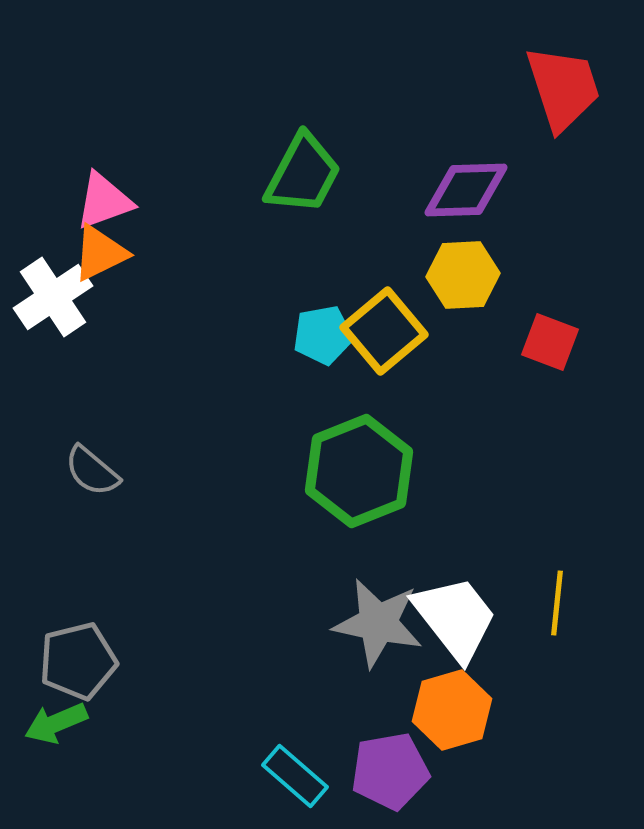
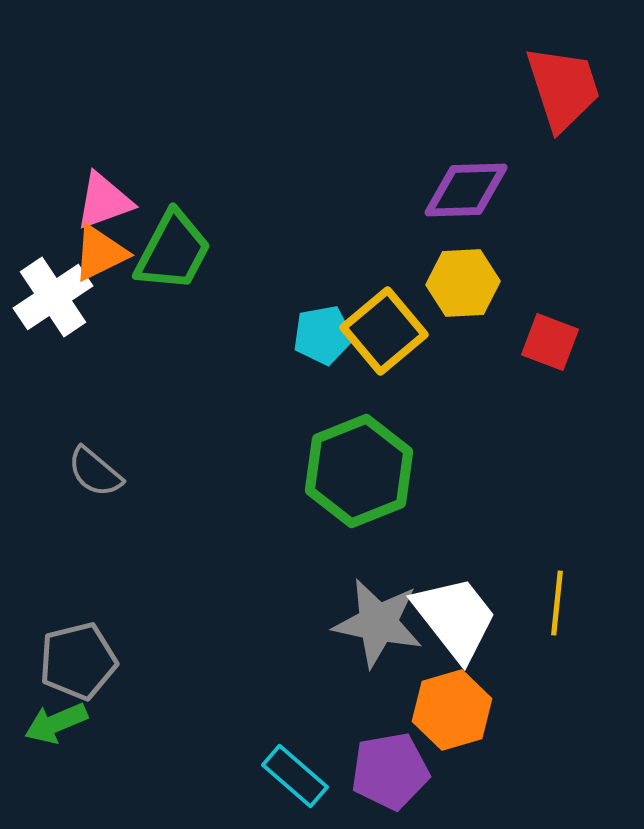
green trapezoid: moved 130 px left, 77 px down
yellow hexagon: moved 8 px down
gray semicircle: moved 3 px right, 1 px down
